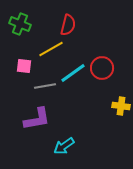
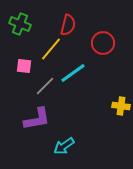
yellow line: rotated 20 degrees counterclockwise
red circle: moved 1 px right, 25 px up
gray line: rotated 35 degrees counterclockwise
